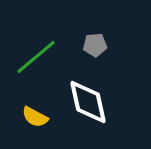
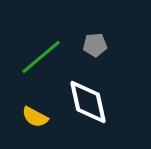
green line: moved 5 px right
